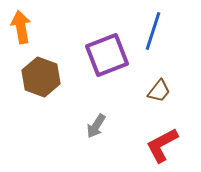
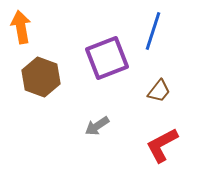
purple square: moved 3 px down
gray arrow: moved 1 px right; rotated 25 degrees clockwise
